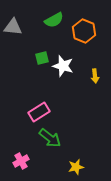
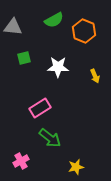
green square: moved 18 px left
white star: moved 5 px left, 1 px down; rotated 15 degrees counterclockwise
yellow arrow: rotated 16 degrees counterclockwise
pink rectangle: moved 1 px right, 4 px up
